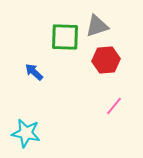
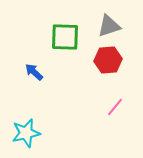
gray triangle: moved 12 px right
red hexagon: moved 2 px right
pink line: moved 1 px right, 1 px down
cyan star: rotated 24 degrees counterclockwise
